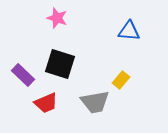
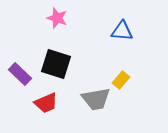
blue triangle: moved 7 px left
black square: moved 4 px left
purple rectangle: moved 3 px left, 1 px up
gray trapezoid: moved 1 px right, 3 px up
